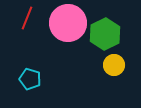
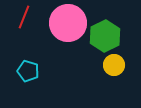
red line: moved 3 px left, 1 px up
green hexagon: moved 2 px down
cyan pentagon: moved 2 px left, 8 px up
